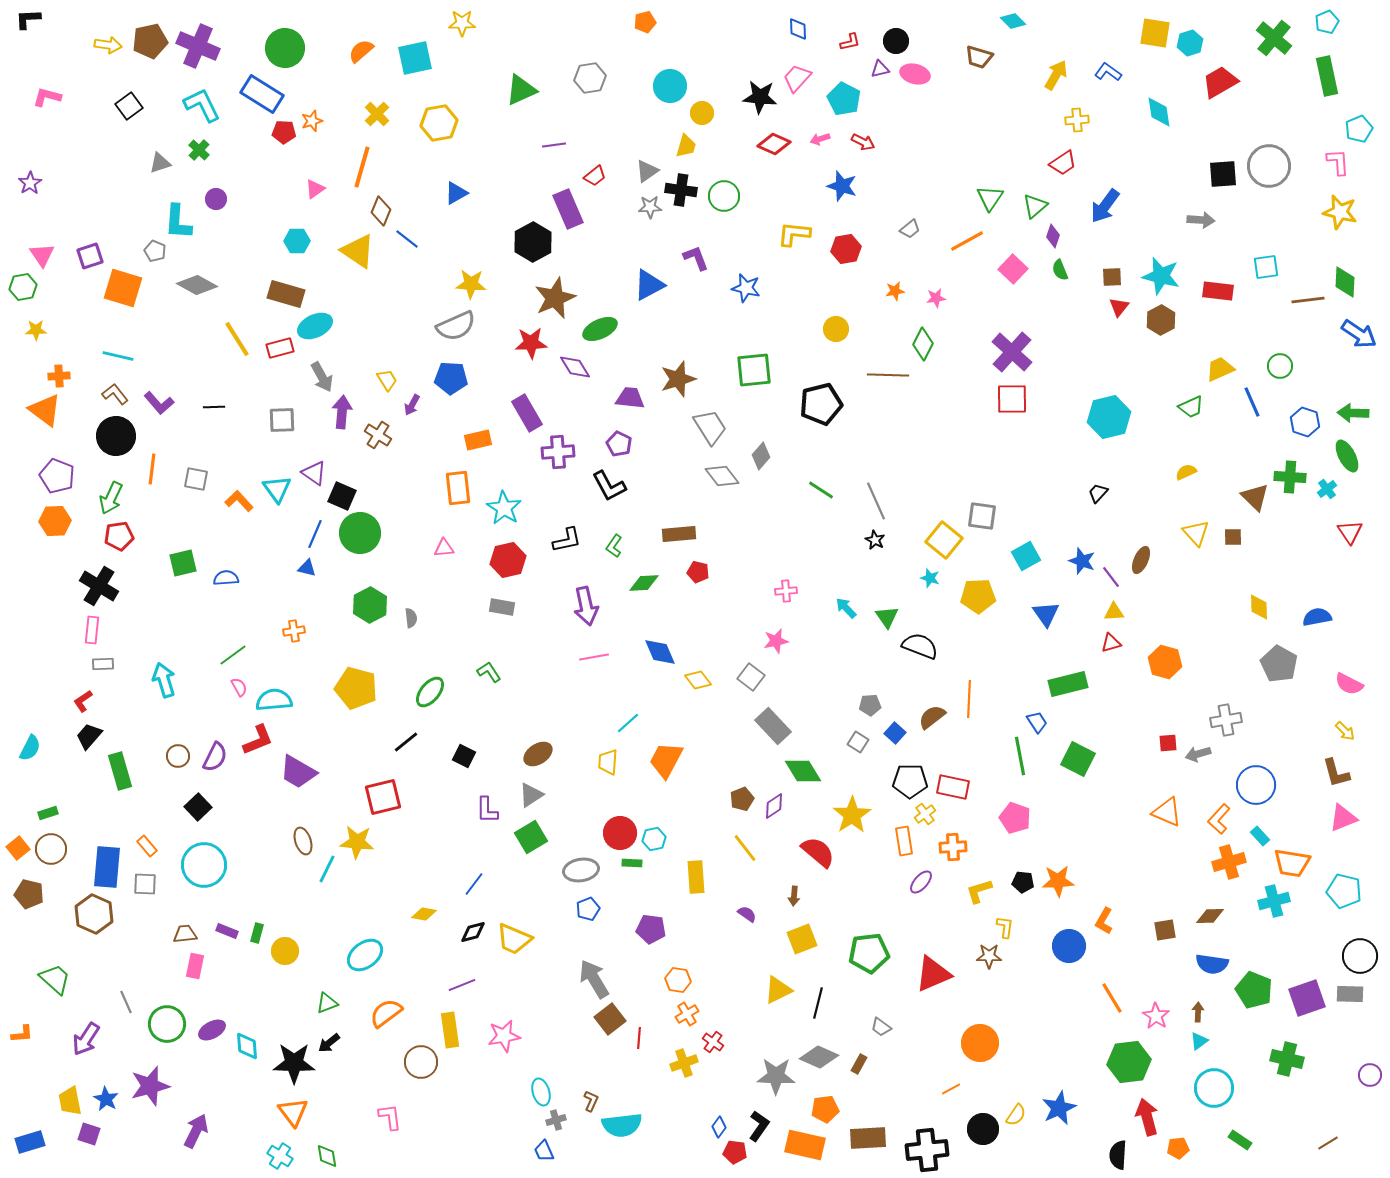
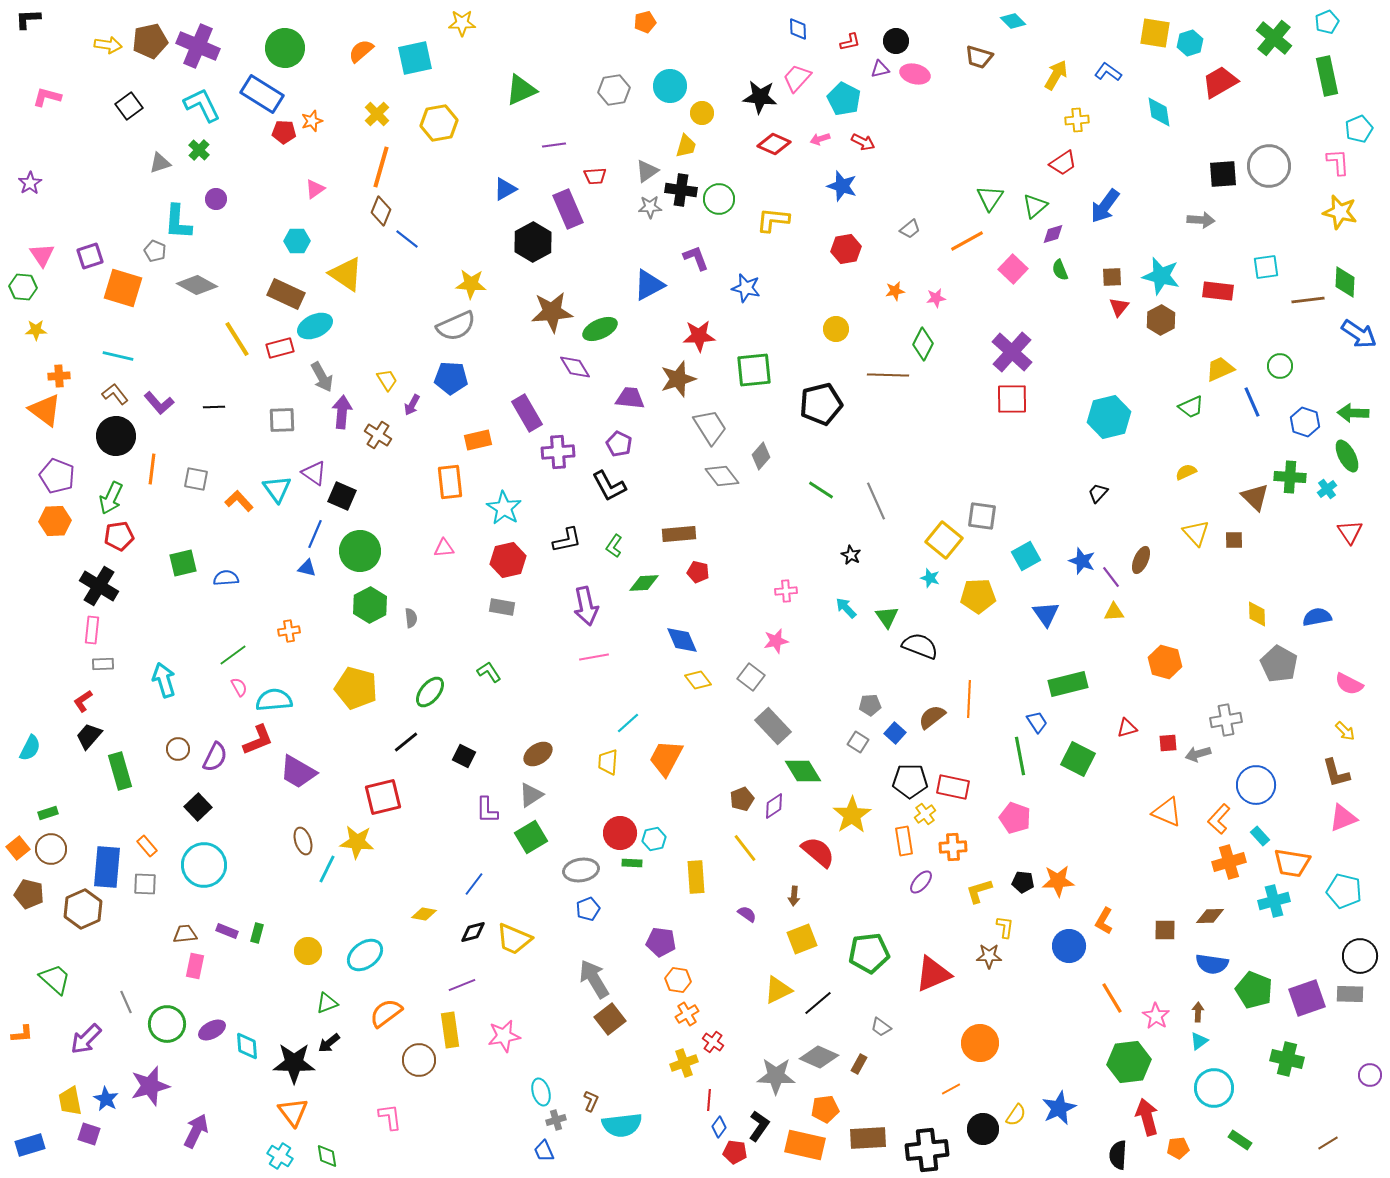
gray hexagon at (590, 78): moved 24 px right, 12 px down
orange line at (362, 167): moved 19 px right
red trapezoid at (595, 176): rotated 35 degrees clockwise
blue triangle at (456, 193): moved 49 px right, 4 px up
green circle at (724, 196): moved 5 px left, 3 px down
yellow L-shape at (794, 234): moved 21 px left, 14 px up
purple diamond at (1053, 236): moved 2 px up; rotated 55 degrees clockwise
yellow triangle at (358, 251): moved 12 px left, 23 px down
green hexagon at (23, 287): rotated 16 degrees clockwise
brown rectangle at (286, 294): rotated 9 degrees clockwise
brown star at (555, 298): moved 3 px left, 14 px down; rotated 18 degrees clockwise
red star at (531, 343): moved 168 px right, 7 px up
orange rectangle at (458, 488): moved 8 px left, 6 px up
green circle at (360, 533): moved 18 px down
brown square at (1233, 537): moved 1 px right, 3 px down
black star at (875, 540): moved 24 px left, 15 px down
yellow diamond at (1259, 607): moved 2 px left, 7 px down
orange cross at (294, 631): moved 5 px left
red triangle at (1111, 643): moved 16 px right, 85 px down
blue diamond at (660, 652): moved 22 px right, 12 px up
brown circle at (178, 756): moved 7 px up
orange trapezoid at (666, 760): moved 2 px up
brown hexagon at (94, 914): moved 11 px left, 5 px up; rotated 12 degrees clockwise
purple pentagon at (651, 929): moved 10 px right, 13 px down
brown square at (1165, 930): rotated 10 degrees clockwise
yellow circle at (285, 951): moved 23 px right
black line at (818, 1003): rotated 36 degrees clockwise
red line at (639, 1038): moved 70 px right, 62 px down
purple arrow at (86, 1039): rotated 12 degrees clockwise
brown circle at (421, 1062): moved 2 px left, 2 px up
blue rectangle at (30, 1142): moved 3 px down
